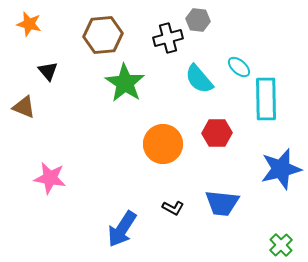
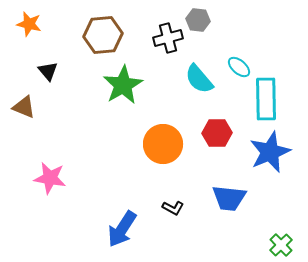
green star: moved 2 px left, 2 px down; rotated 9 degrees clockwise
blue star: moved 11 px left, 17 px up; rotated 9 degrees counterclockwise
blue trapezoid: moved 7 px right, 5 px up
